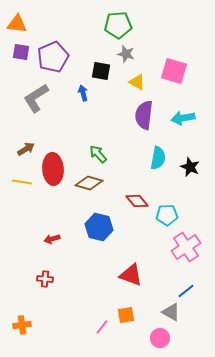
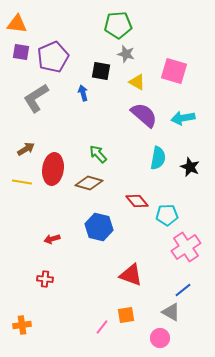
purple semicircle: rotated 124 degrees clockwise
red ellipse: rotated 12 degrees clockwise
blue line: moved 3 px left, 1 px up
